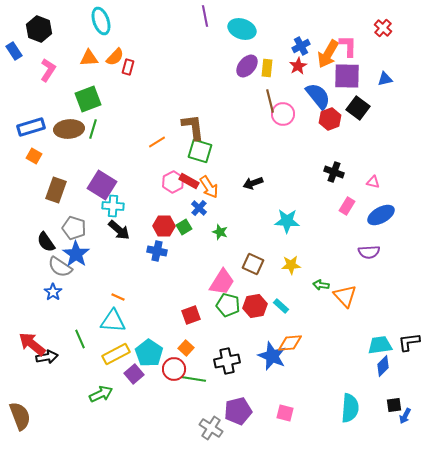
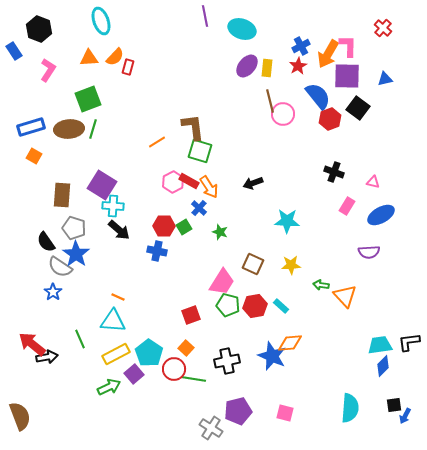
brown rectangle at (56, 190): moved 6 px right, 5 px down; rotated 15 degrees counterclockwise
green arrow at (101, 394): moved 8 px right, 7 px up
